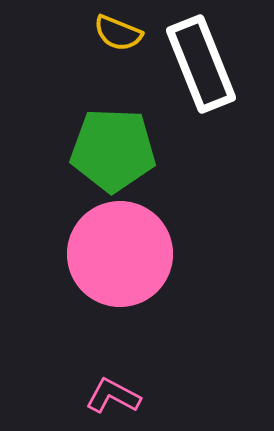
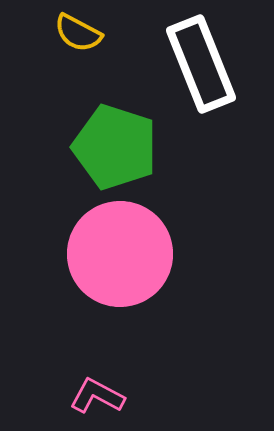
yellow semicircle: moved 40 px left; rotated 6 degrees clockwise
green pentagon: moved 2 px right, 3 px up; rotated 16 degrees clockwise
pink L-shape: moved 16 px left
